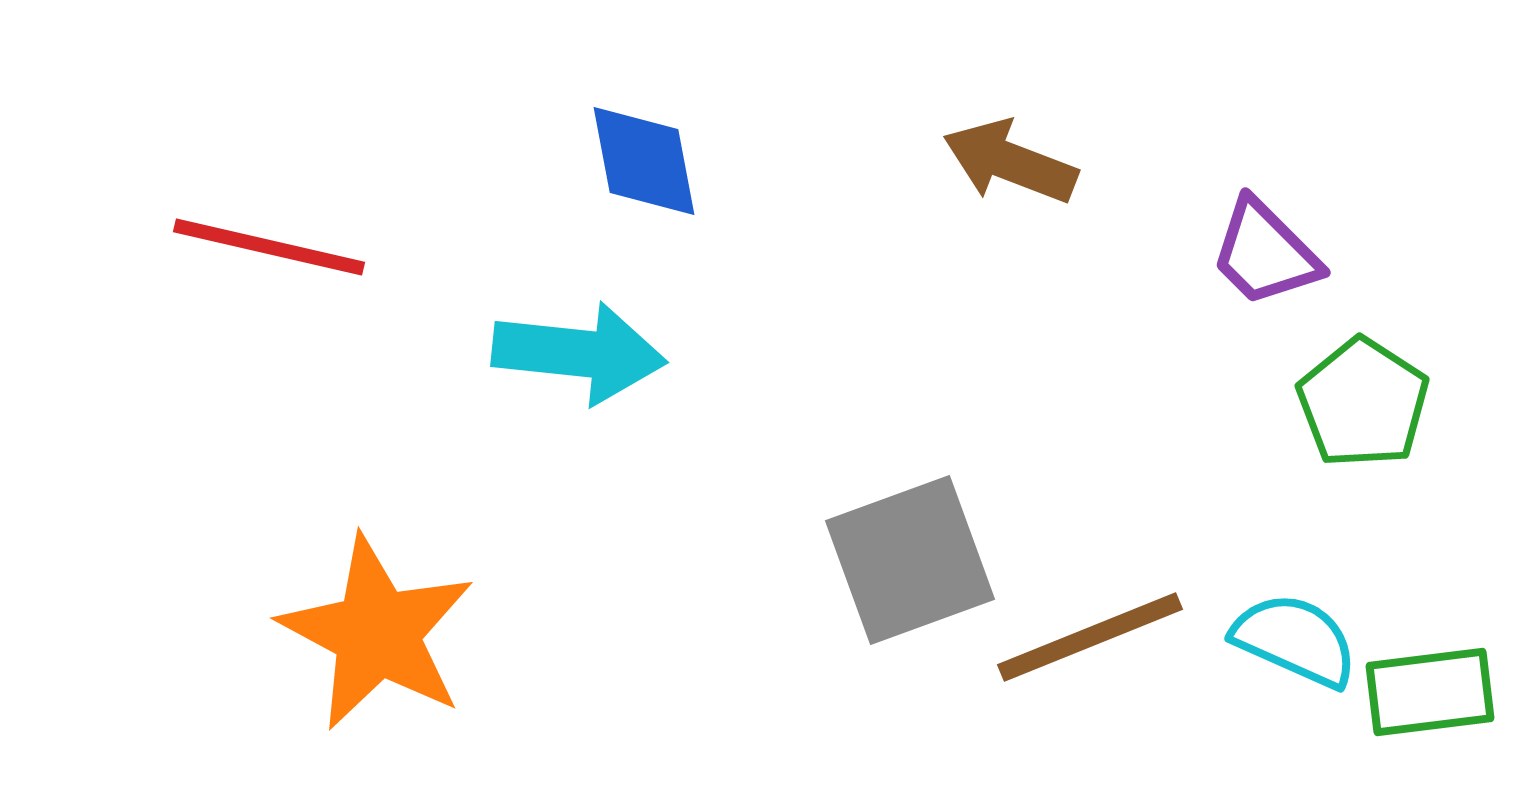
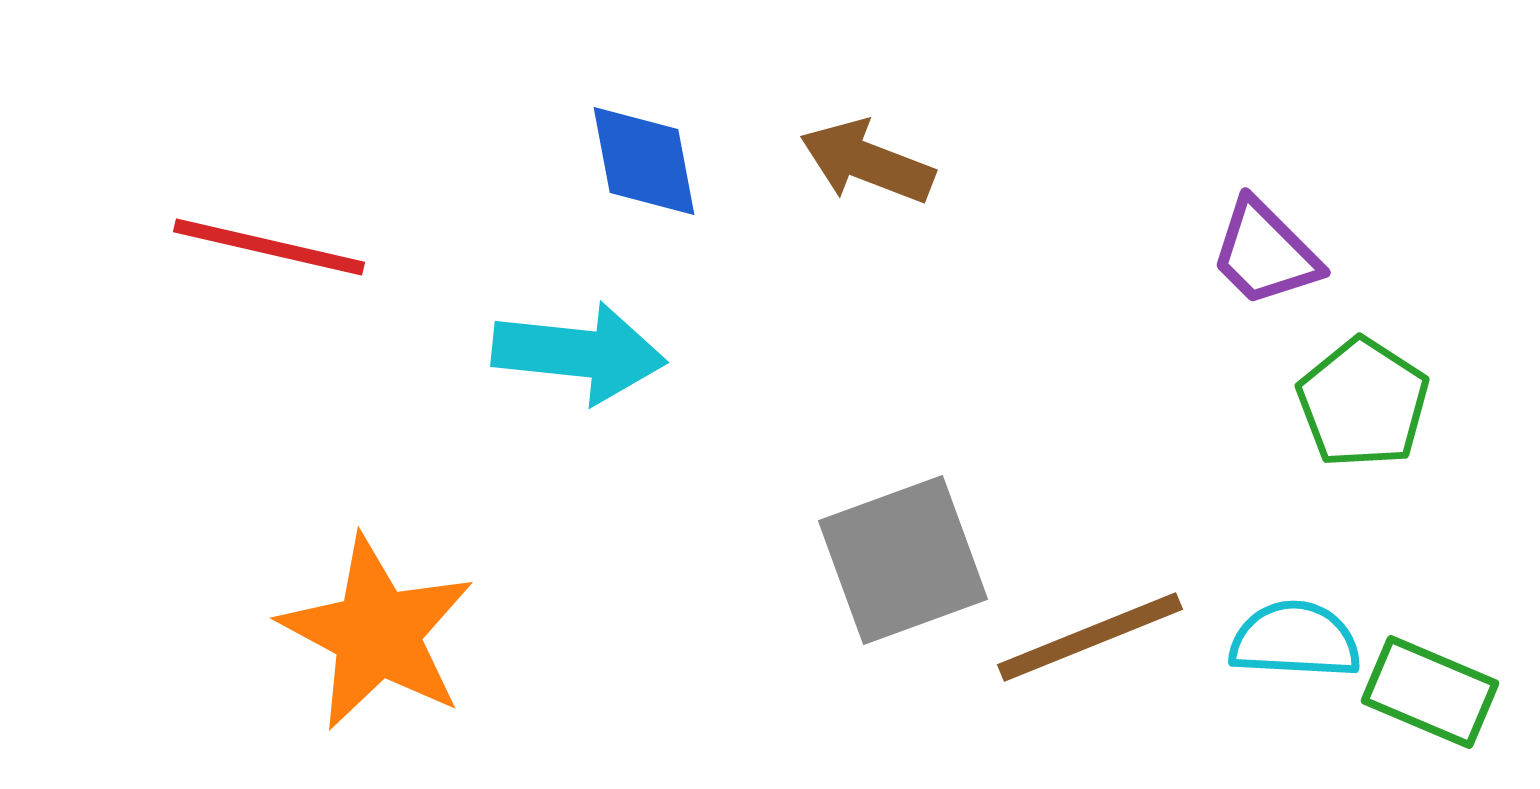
brown arrow: moved 143 px left
gray square: moved 7 px left
cyan semicircle: rotated 21 degrees counterclockwise
green rectangle: rotated 30 degrees clockwise
